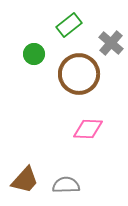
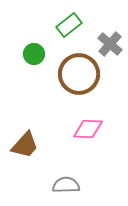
gray cross: moved 1 px left, 1 px down
brown trapezoid: moved 35 px up
